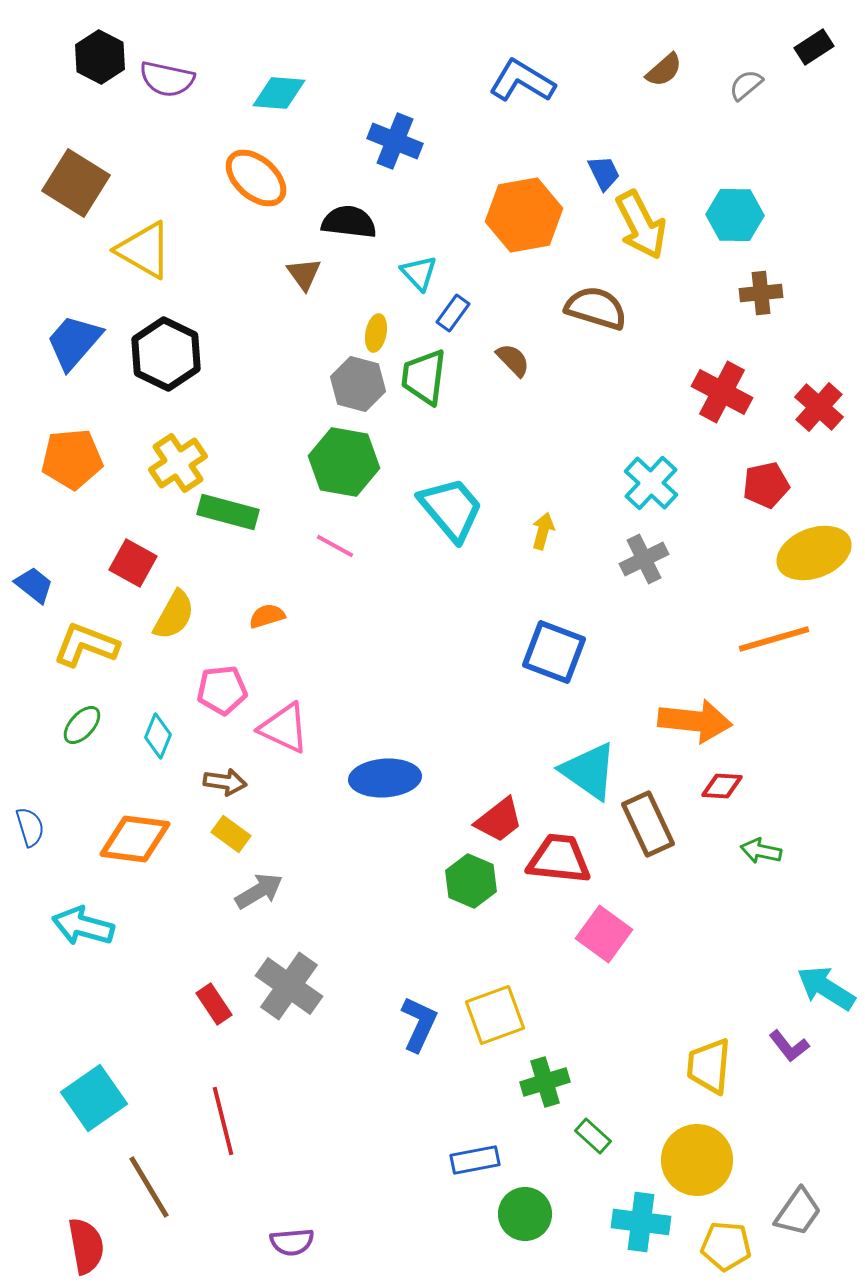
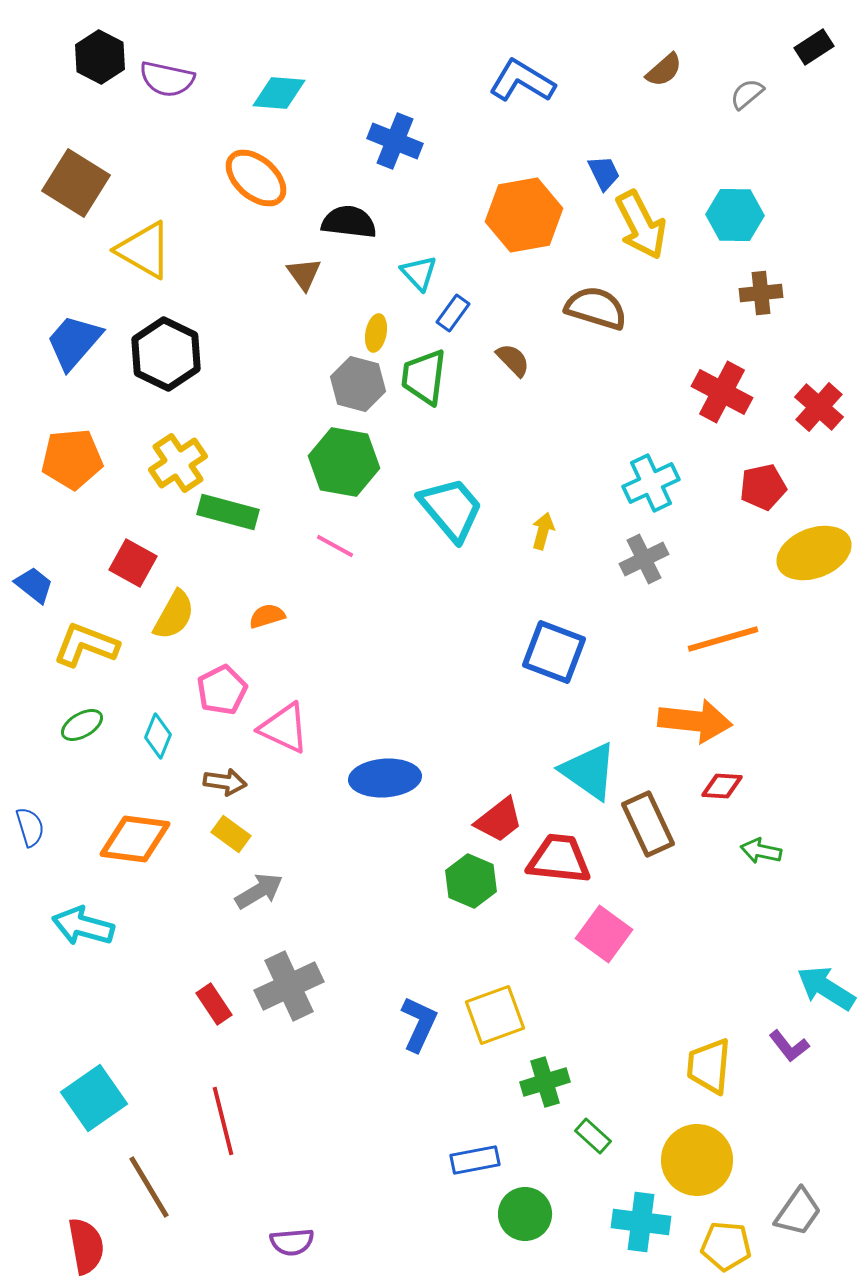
gray semicircle at (746, 85): moved 1 px right, 9 px down
cyan cross at (651, 483): rotated 22 degrees clockwise
red pentagon at (766, 485): moved 3 px left, 2 px down
orange line at (774, 639): moved 51 px left
pink pentagon at (222, 690): rotated 21 degrees counterclockwise
green ellipse at (82, 725): rotated 18 degrees clockwise
gray cross at (289, 986): rotated 30 degrees clockwise
